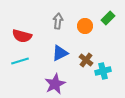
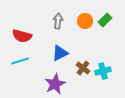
green rectangle: moved 3 px left, 2 px down
orange circle: moved 5 px up
brown cross: moved 3 px left, 8 px down
